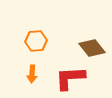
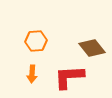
red L-shape: moved 1 px left, 1 px up
